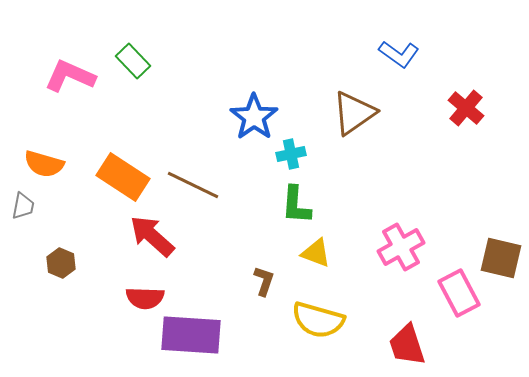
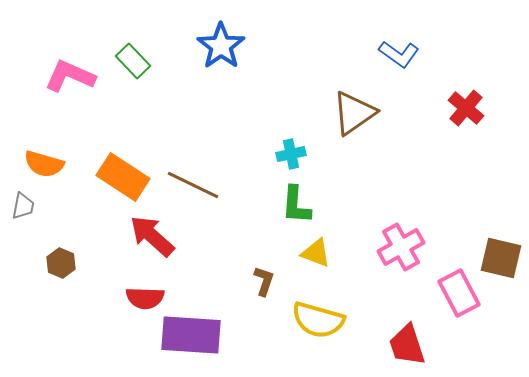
blue star: moved 33 px left, 71 px up
